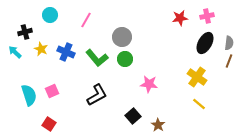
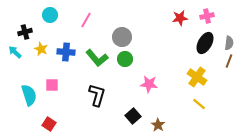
blue cross: rotated 18 degrees counterclockwise
pink square: moved 6 px up; rotated 24 degrees clockwise
black L-shape: rotated 45 degrees counterclockwise
